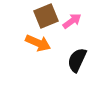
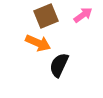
pink arrow: moved 11 px right, 6 px up
black semicircle: moved 18 px left, 5 px down
